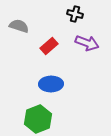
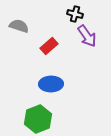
purple arrow: moved 7 px up; rotated 35 degrees clockwise
